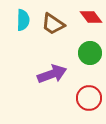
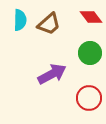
cyan semicircle: moved 3 px left
brown trapezoid: moved 4 px left; rotated 75 degrees counterclockwise
purple arrow: rotated 8 degrees counterclockwise
